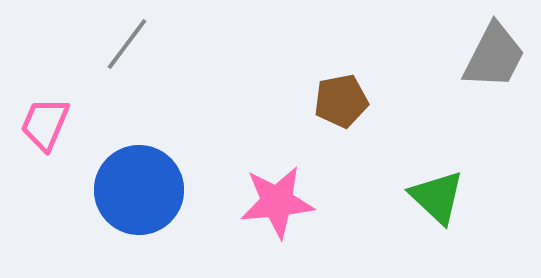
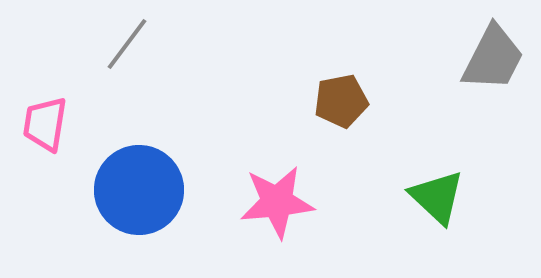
gray trapezoid: moved 1 px left, 2 px down
pink trapezoid: rotated 14 degrees counterclockwise
